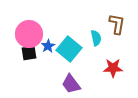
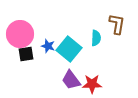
pink circle: moved 9 px left
cyan semicircle: rotated 14 degrees clockwise
blue star: rotated 24 degrees counterclockwise
black square: moved 3 px left, 1 px down
red star: moved 21 px left, 16 px down
purple trapezoid: moved 4 px up
